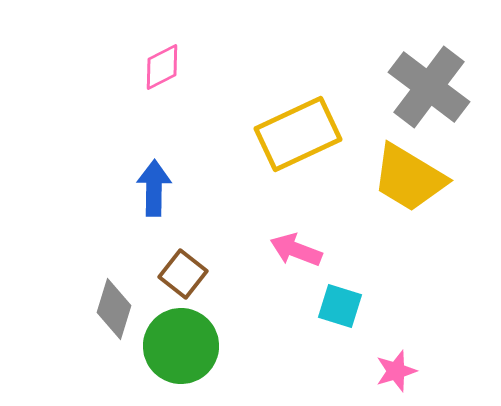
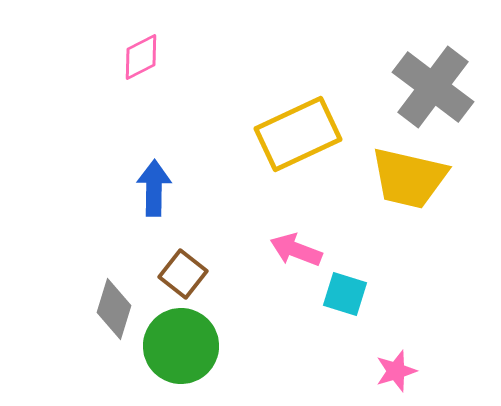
pink diamond: moved 21 px left, 10 px up
gray cross: moved 4 px right
yellow trapezoid: rotated 18 degrees counterclockwise
cyan square: moved 5 px right, 12 px up
